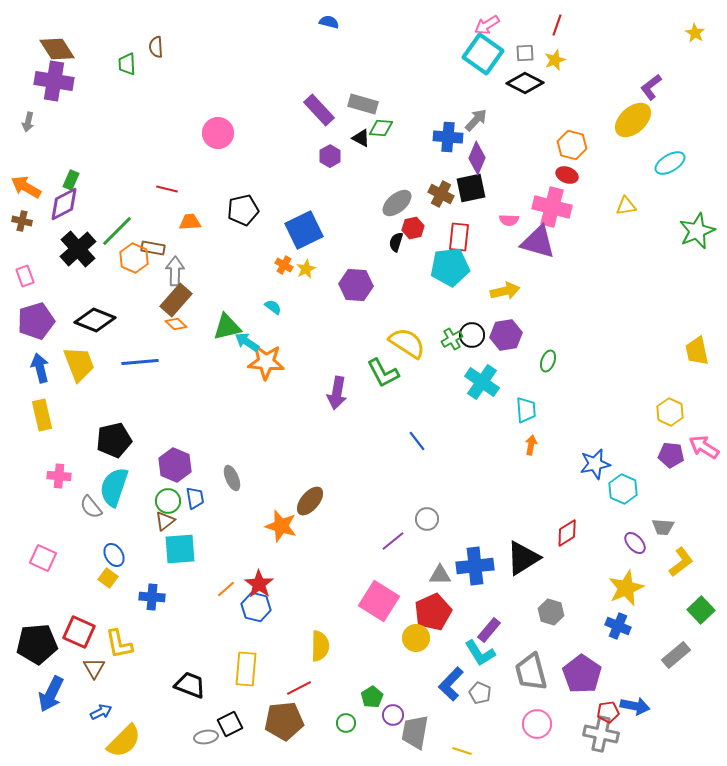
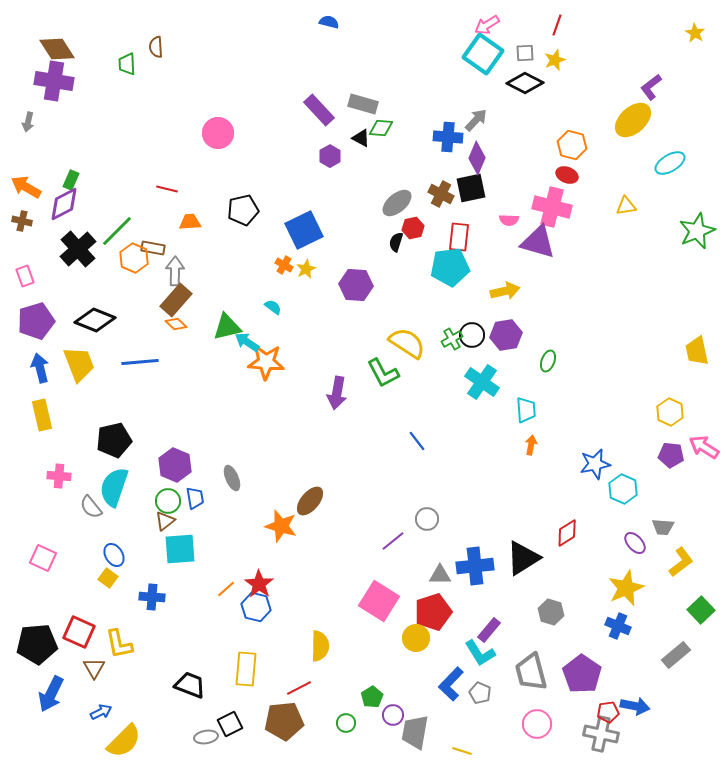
red pentagon at (433, 612): rotated 6 degrees clockwise
